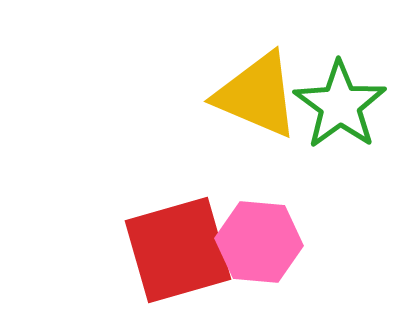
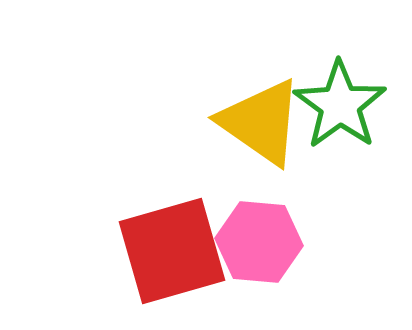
yellow triangle: moved 4 px right, 27 px down; rotated 12 degrees clockwise
red square: moved 6 px left, 1 px down
